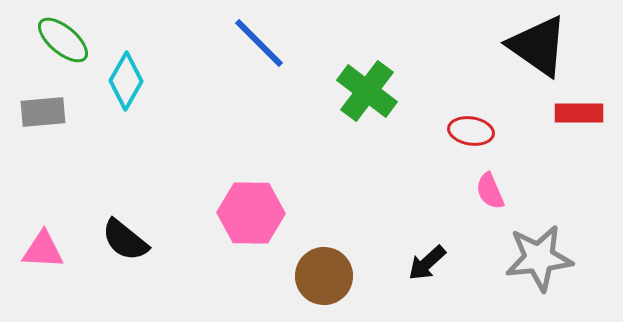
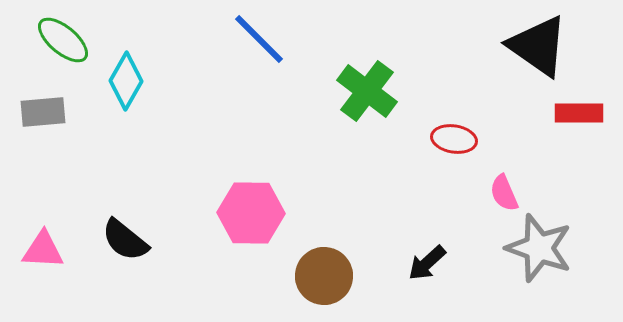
blue line: moved 4 px up
red ellipse: moved 17 px left, 8 px down
pink semicircle: moved 14 px right, 2 px down
gray star: moved 10 px up; rotated 26 degrees clockwise
